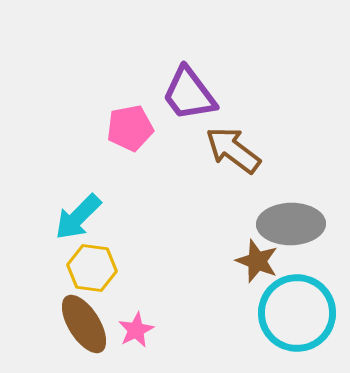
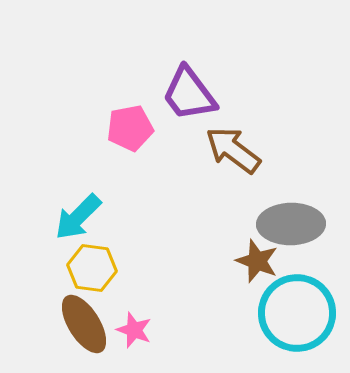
pink star: moved 2 px left; rotated 24 degrees counterclockwise
